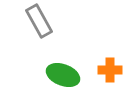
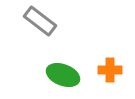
gray rectangle: moved 1 px right; rotated 24 degrees counterclockwise
